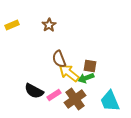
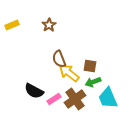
green arrow: moved 7 px right, 4 px down
pink rectangle: moved 4 px down
cyan trapezoid: moved 2 px left, 3 px up
